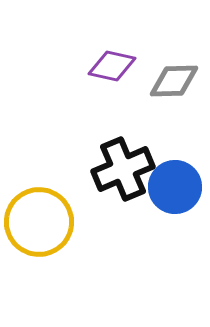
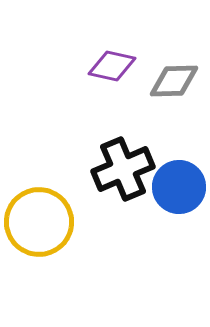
blue circle: moved 4 px right
